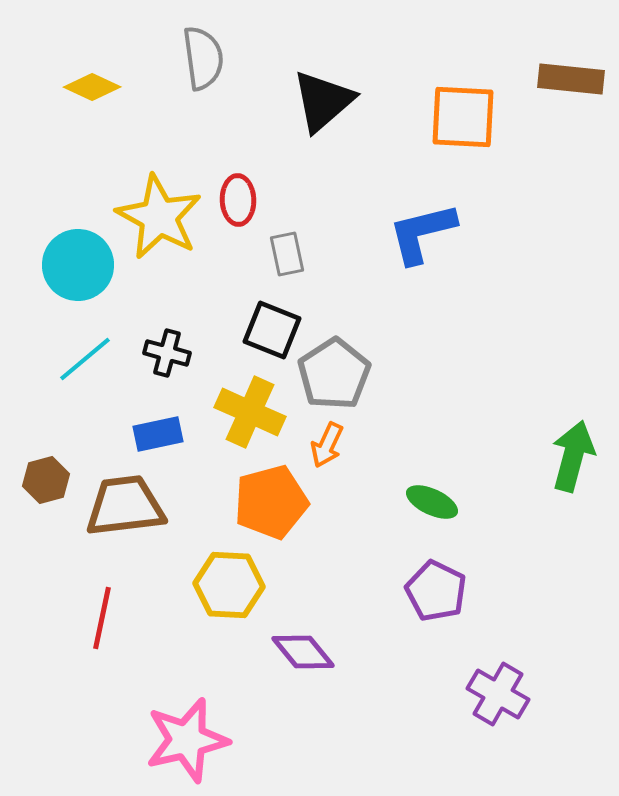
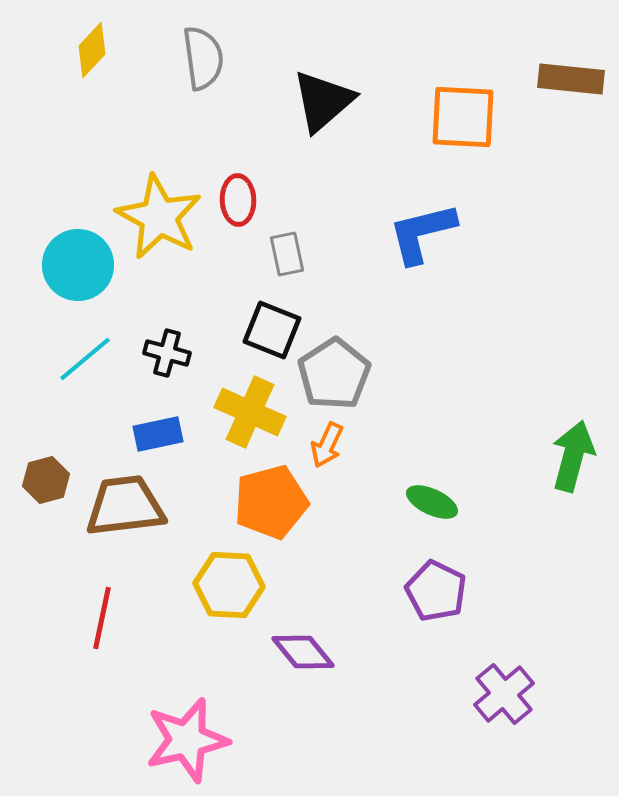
yellow diamond: moved 37 px up; rotated 72 degrees counterclockwise
purple cross: moved 6 px right; rotated 20 degrees clockwise
